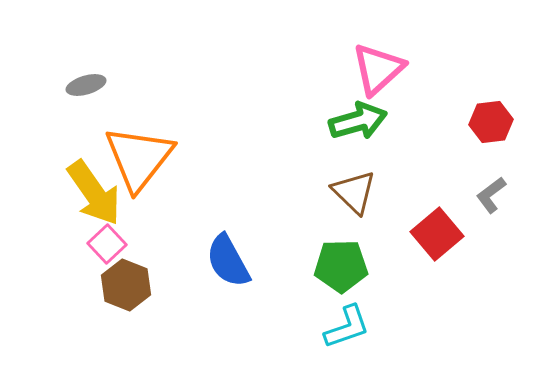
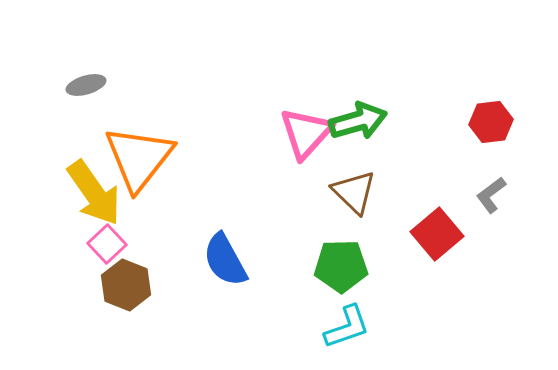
pink triangle: moved 72 px left, 64 px down; rotated 6 degrees counterclockwise
blue semicircle: moved 3 px left, 1 px up
